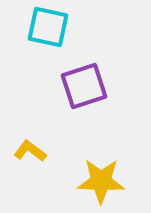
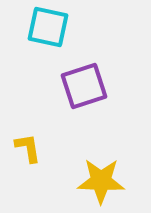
yellow L-shape: moved 2 px left, 3 px up; rotated 44 degrees clockwise
